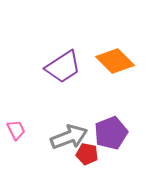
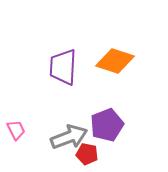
orange diamond: rotated 27 degrees counterclockwise
purple trapezoid: rotated 126 degrees clockwise
purple pentagon: moved 4 px left, 8 px up
